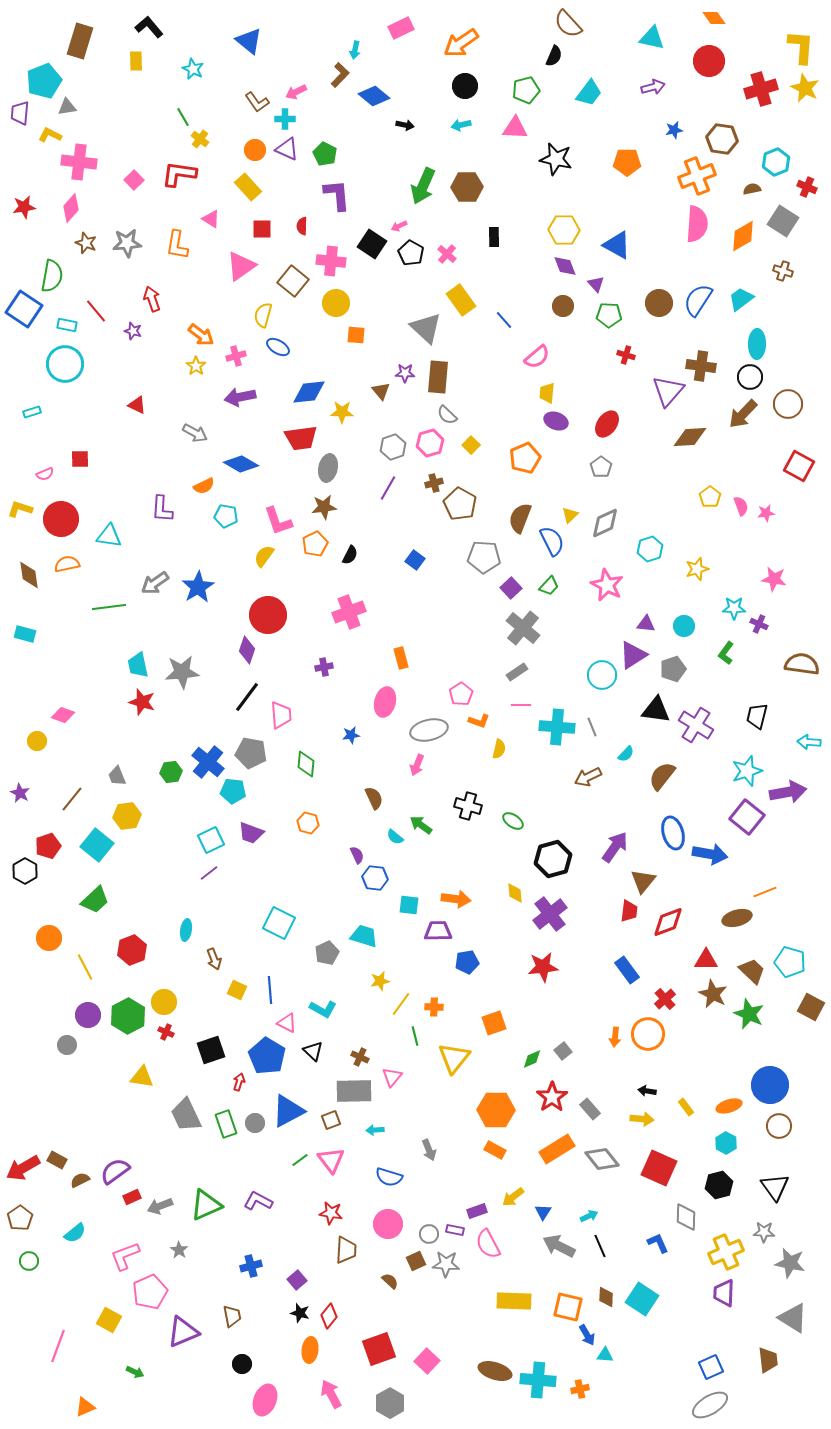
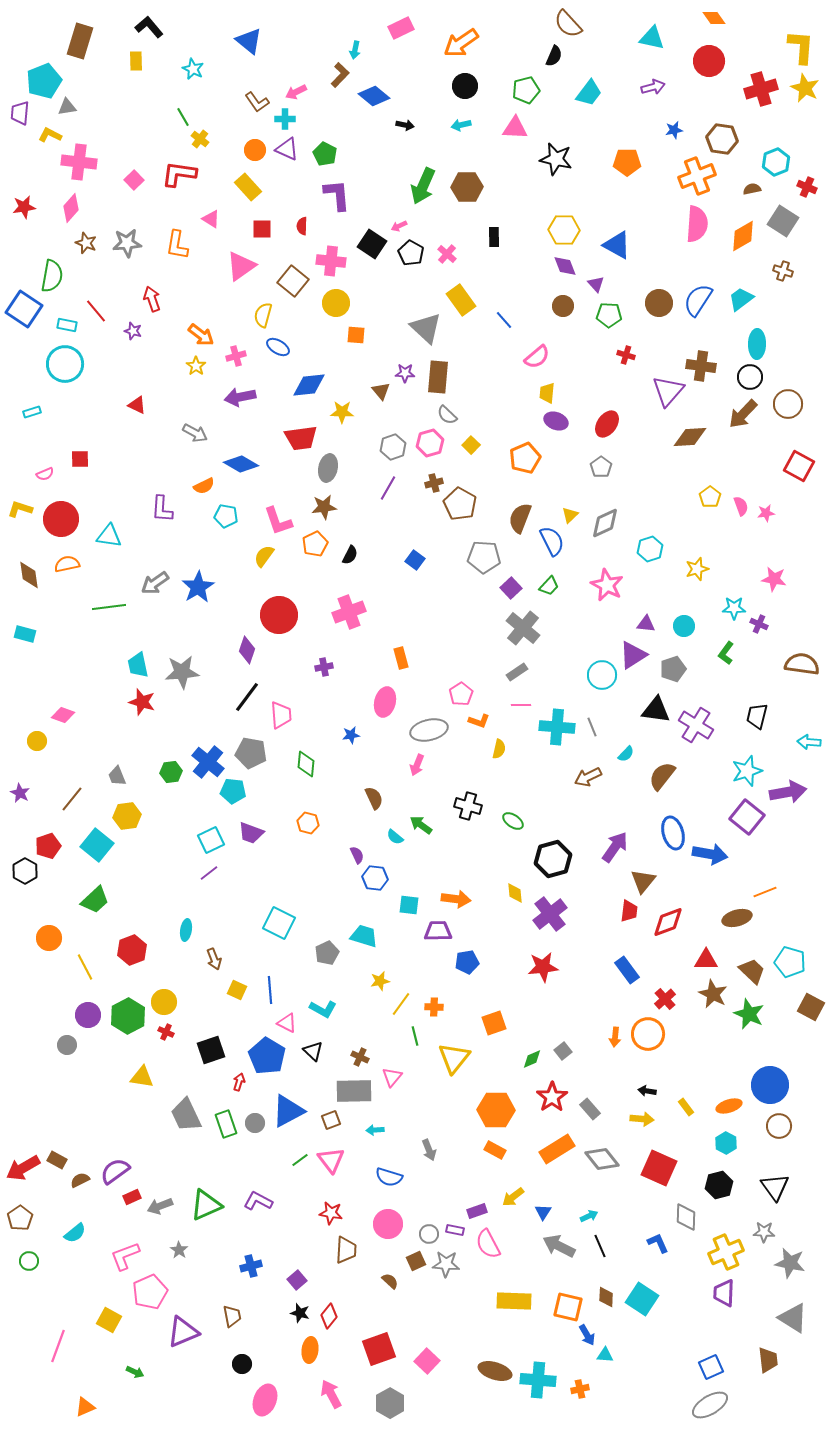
blue diamond at (309, 392): moved 7 px up
red circle at (268, 615): moved 11 px right
